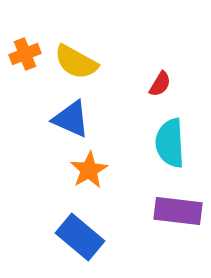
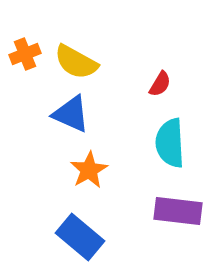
blue triangle: moved 5 px up
